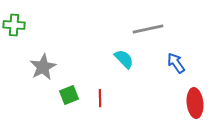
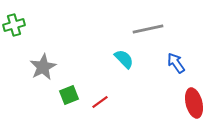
green cross: rotated 20 degrees counterclockwise
red line: moved 4 px down; rotated 54 degrees clockwise
red ellipse: moved 1 px left; rotated 8 degrees counterclockwise
